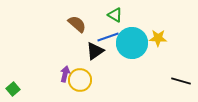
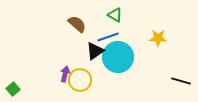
cyan circle: moved 14 px left, 14 px down
